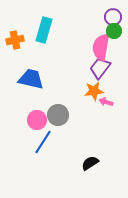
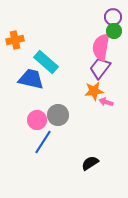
cyan rectangle: moved 2 px right, 32 px down; rotated 65 degrees counterclockwise
